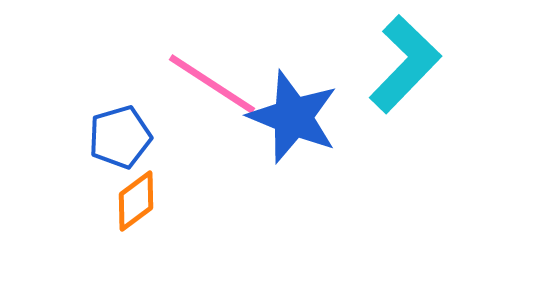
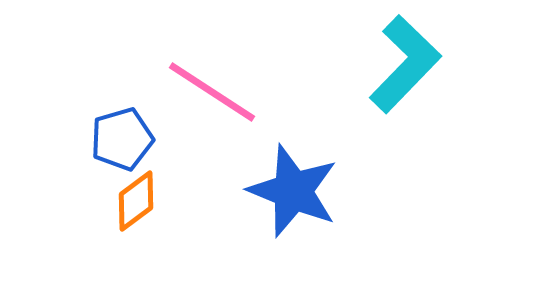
pink line: moved 8 px down
blue star: moved 74 px down
blue pentagon: moved 2 px right, 2 px down
